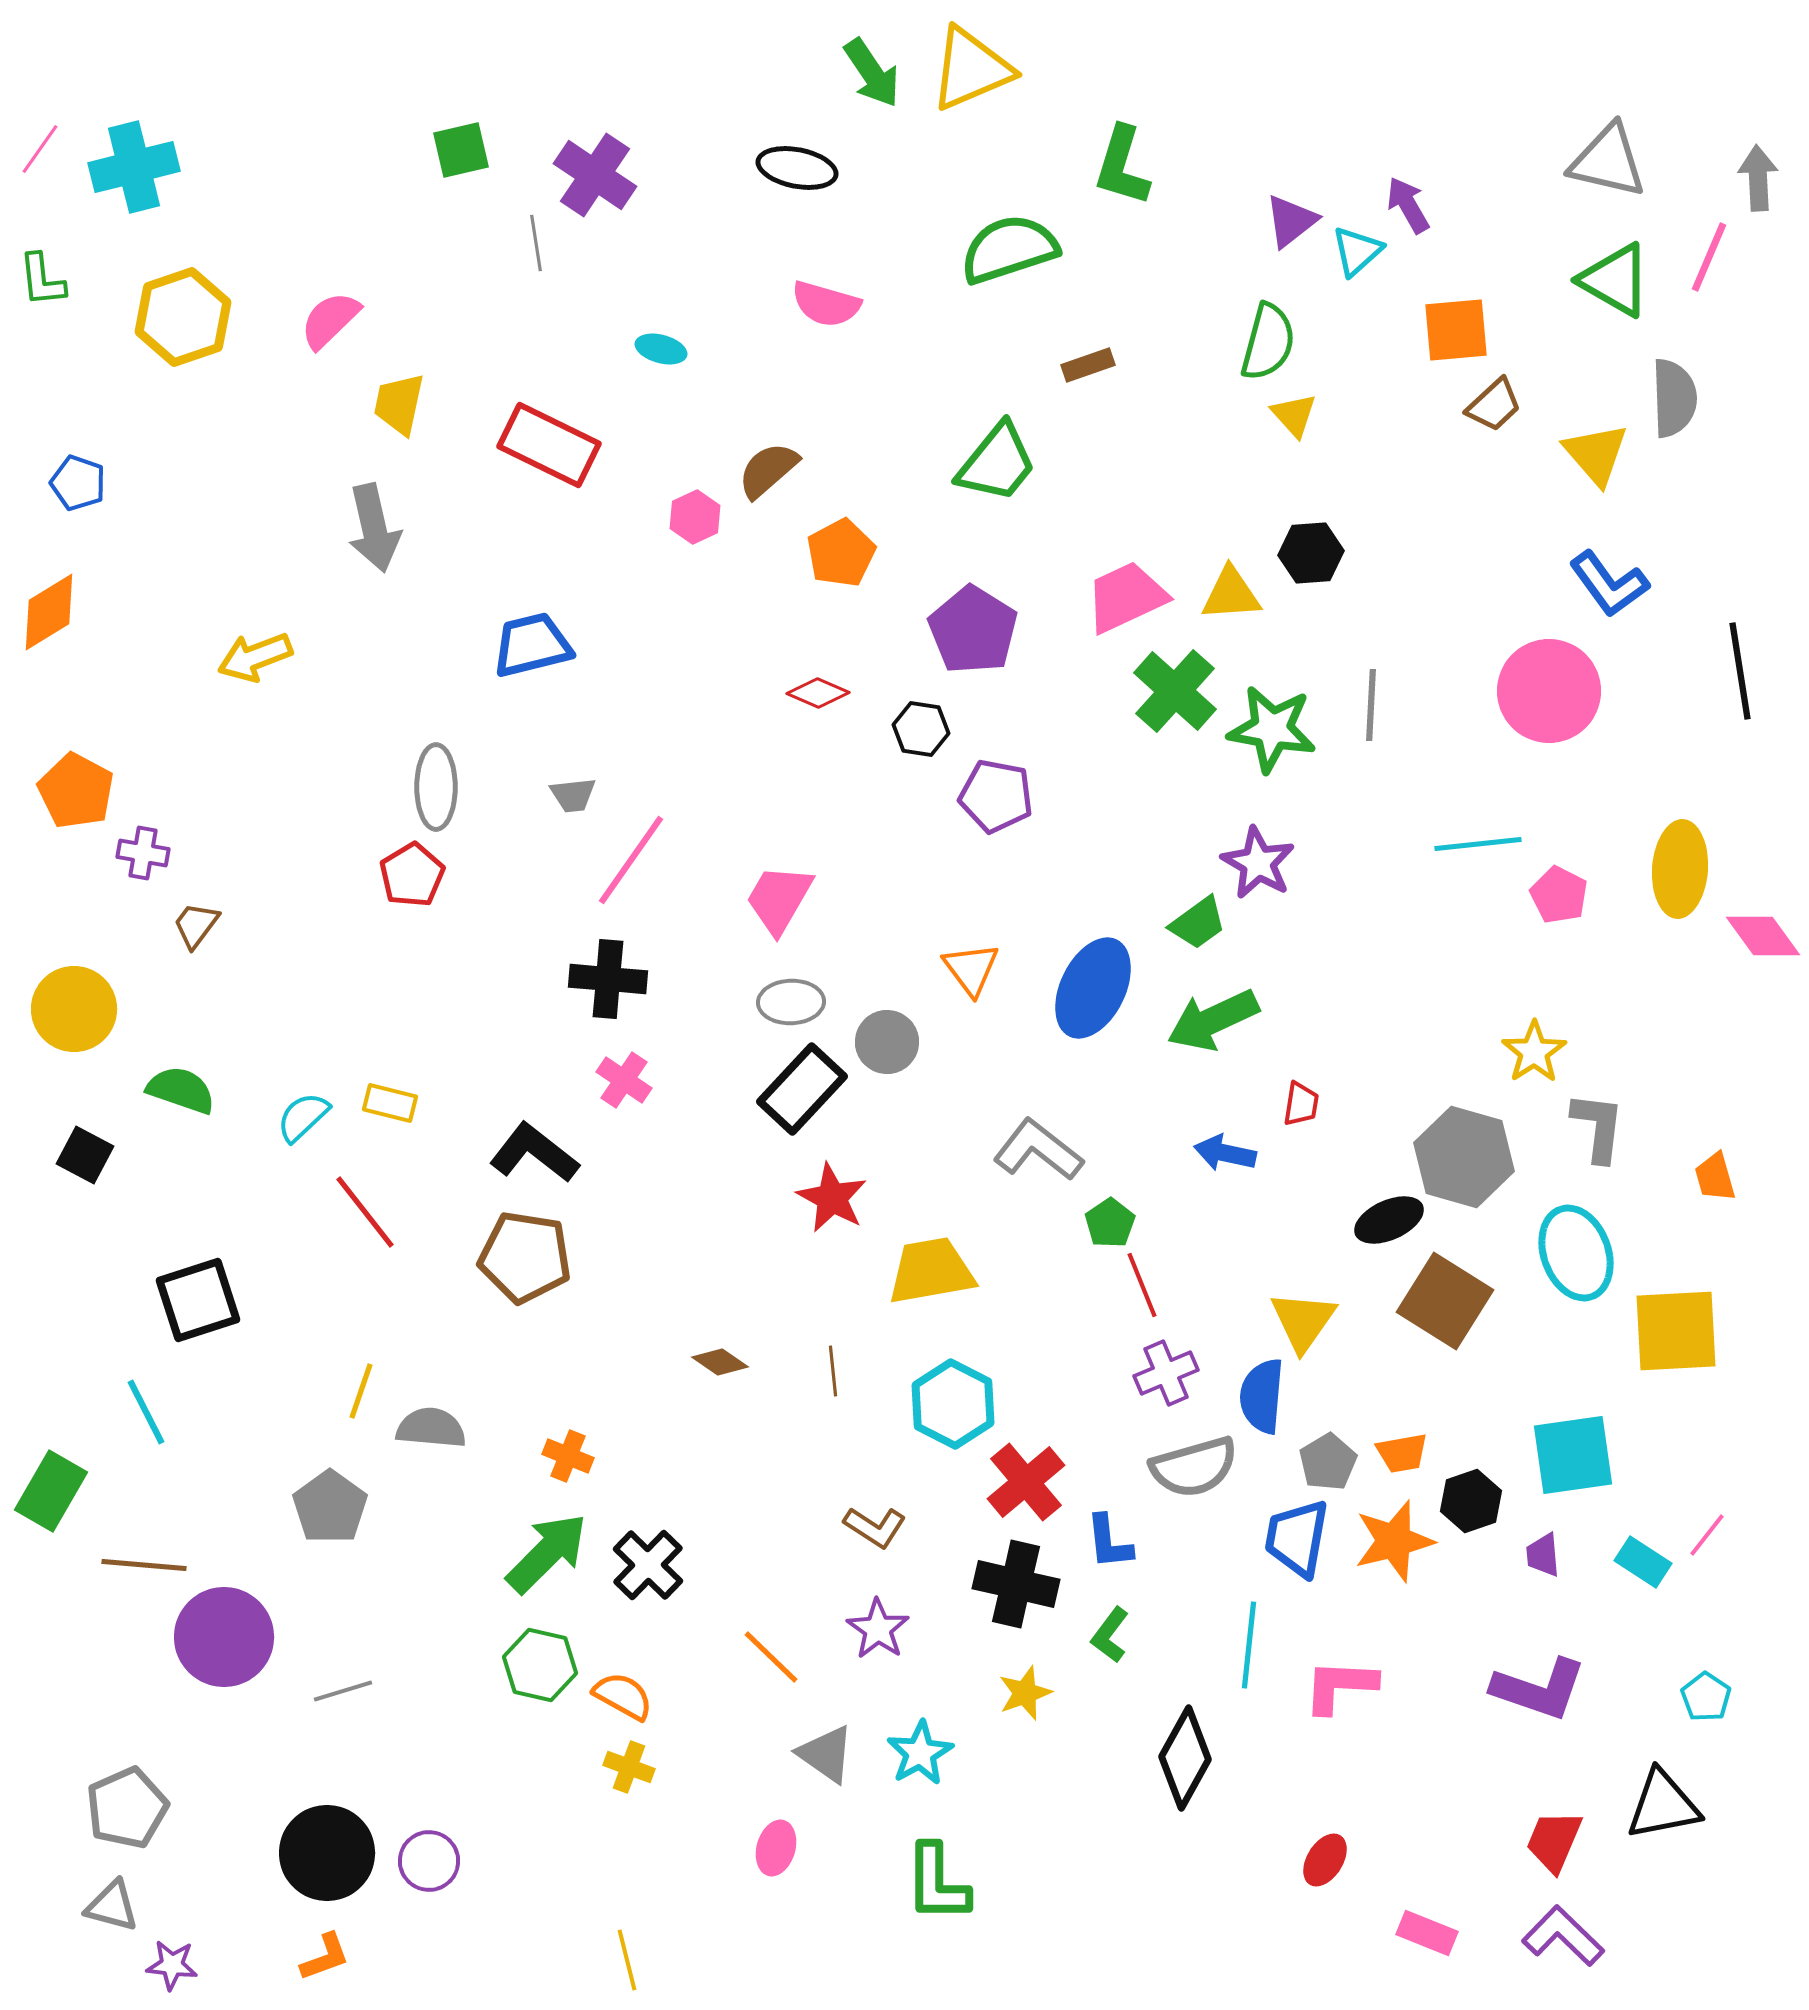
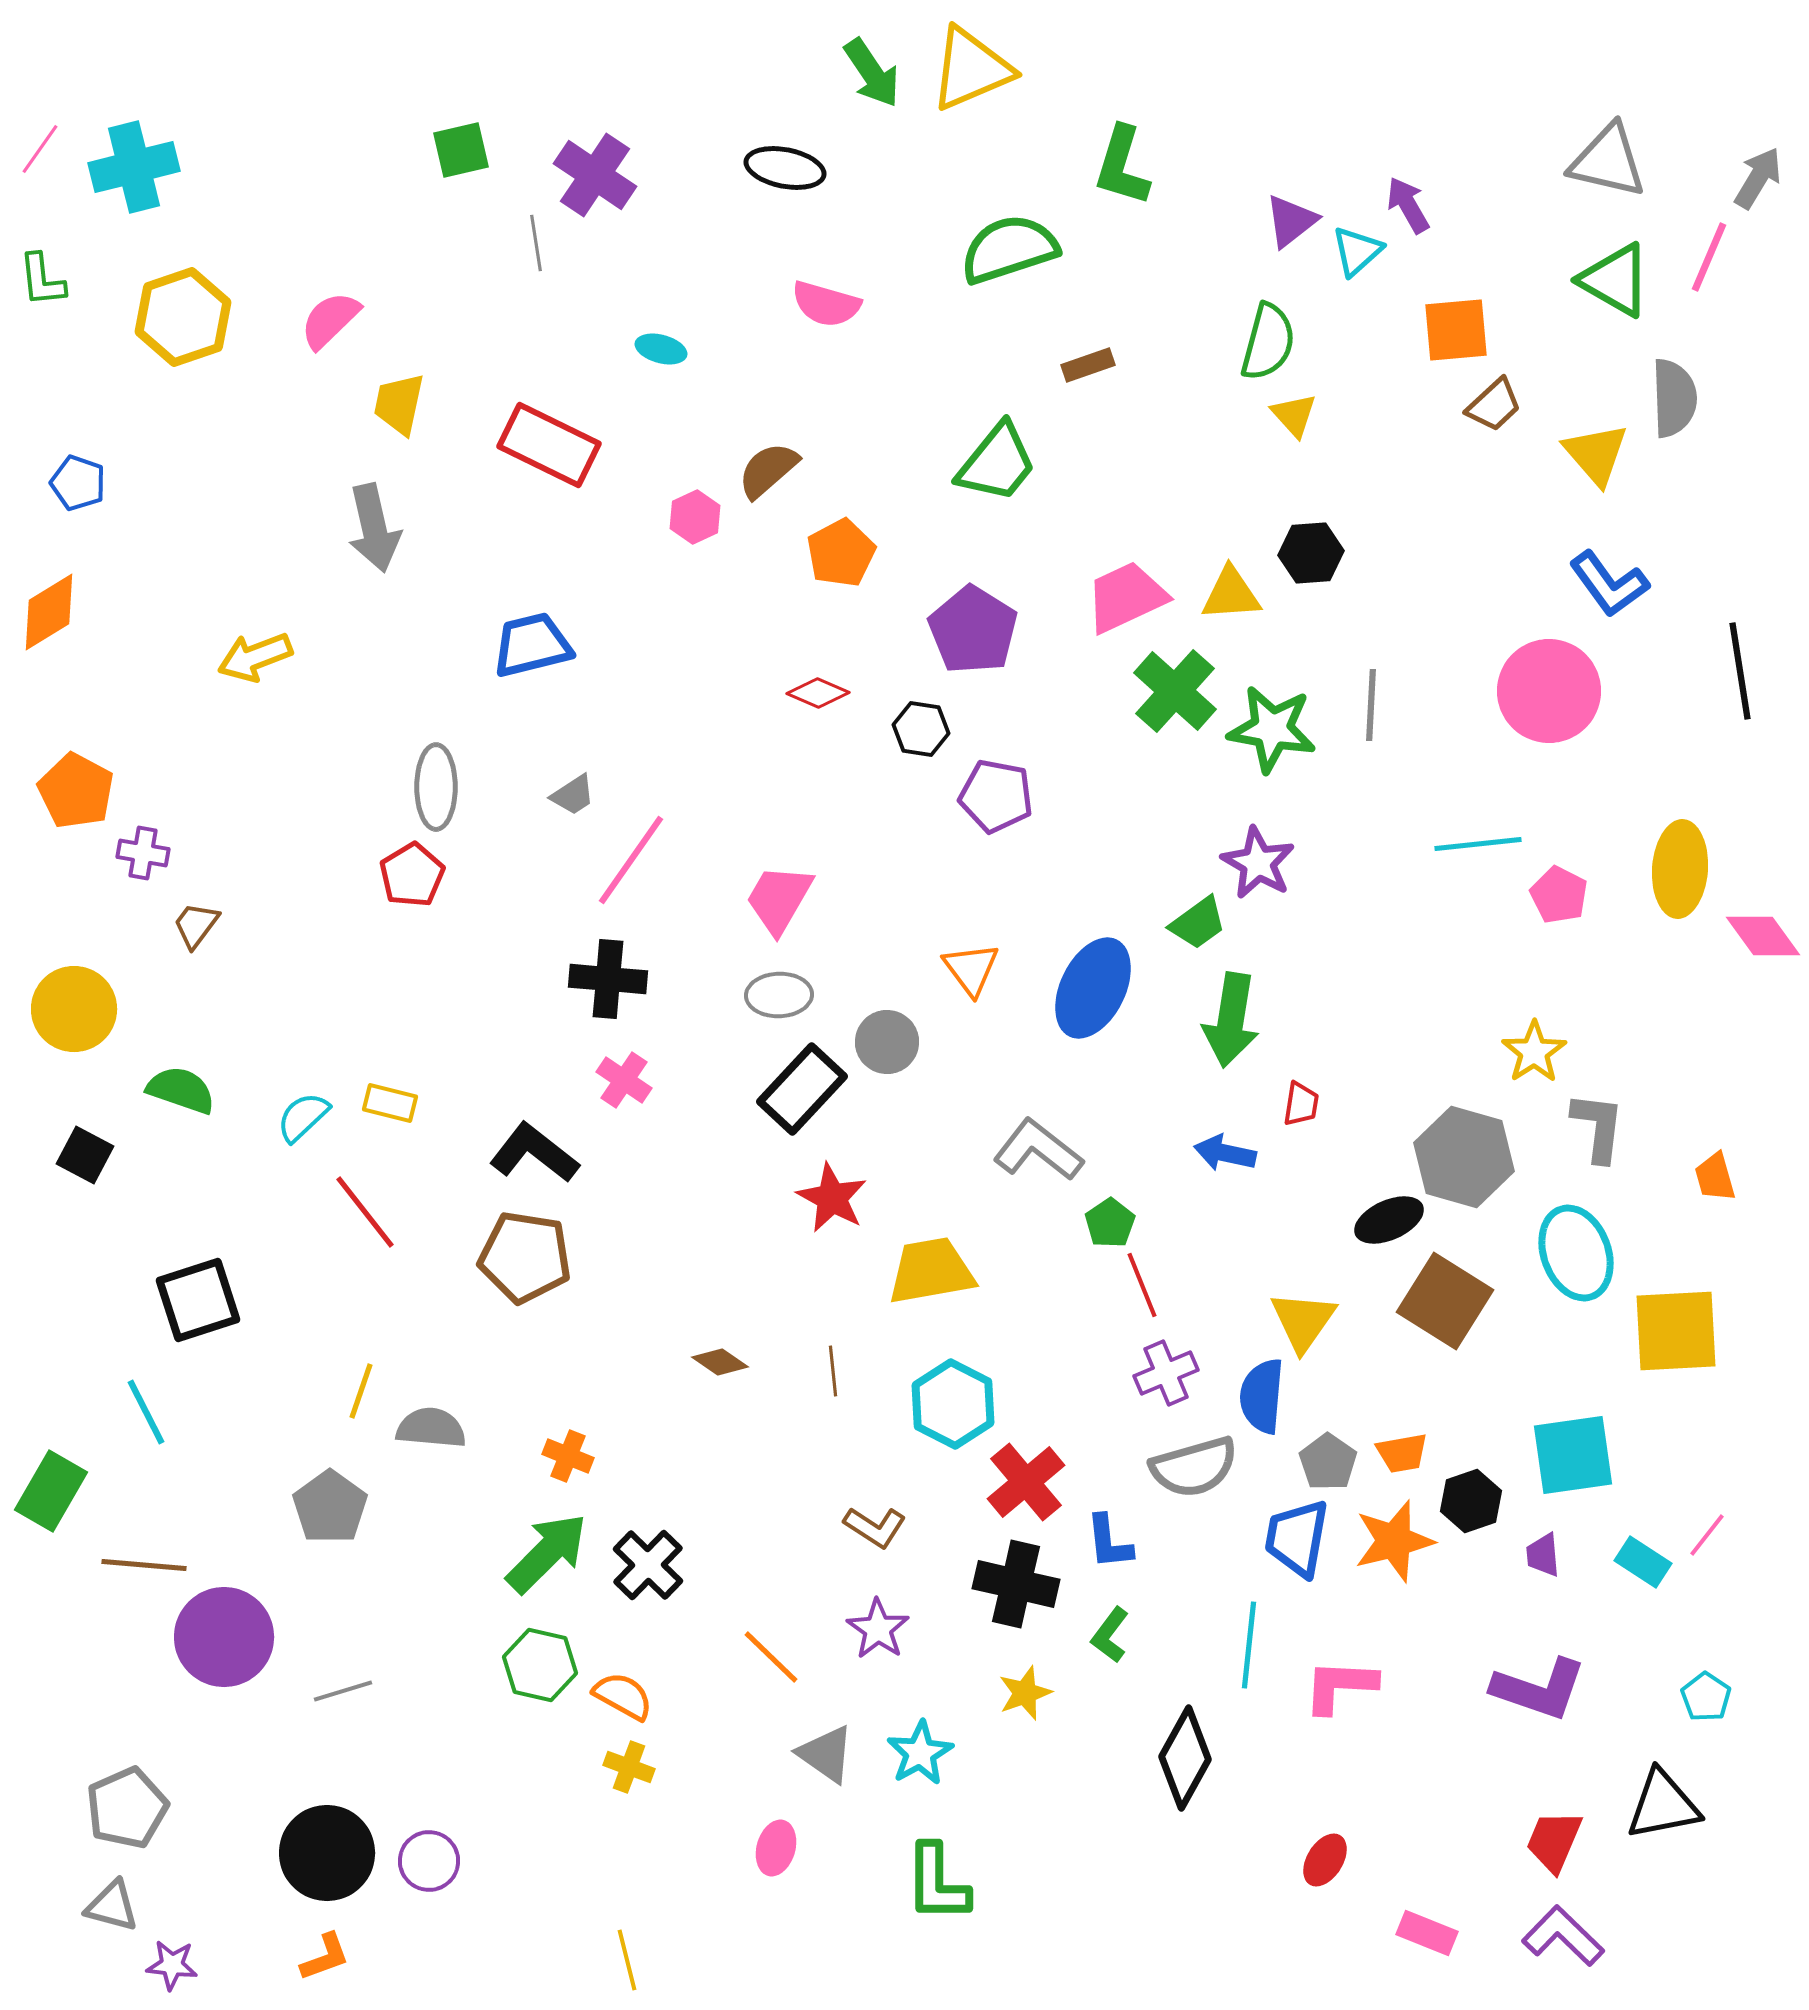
black ellipse at (797, 168): moved 12 px left
gray arrow at (1758, 178): rotated 34 degrees clockwise
gray trapezoid at (573, 795): rotated 27 degrees counterclockwise
gray ellipse at (791, 1002): moved 12 px left, 7 px up
green arrow at (1213, 1020): moved 18 px right; rotated 56 degrees counterclockwise
gray pentagon at (1328, 1462): rotated 6 degrees counterclockwise
